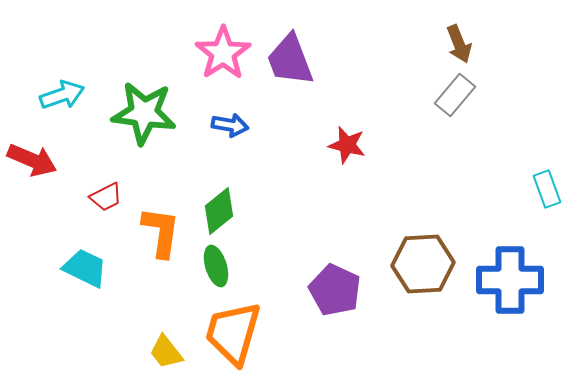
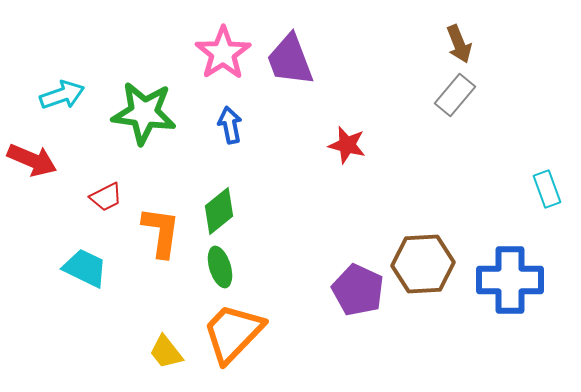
blue arrow: rotated 111 degrees counterclockwise
green ellipse: moved 4 px right, 1 px down
purple pentagon: moved 23 px right
orange trapezoid: rotated 28 degrees clockwise
